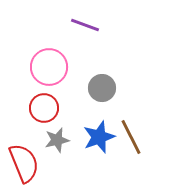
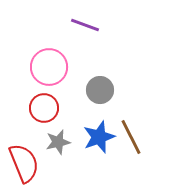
gray circle: moved 2 px left, 2 px down
gray star: moved 1 px right, 2 px down
